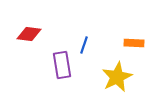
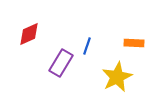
red diamond: rotated 30 degrees counterclockwise
blue line: moved 3 px right, 1 px down
purple rectangle: moved 1 px left, 2 px up; rotated 40 degrees clockwise
